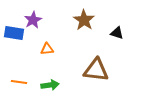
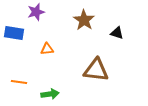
purple star: moved 3 px right, 8 px up; rotated 12 degrees clockwise
green arrow: moved 9 px down
